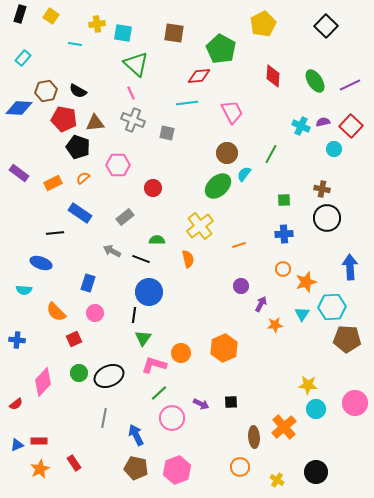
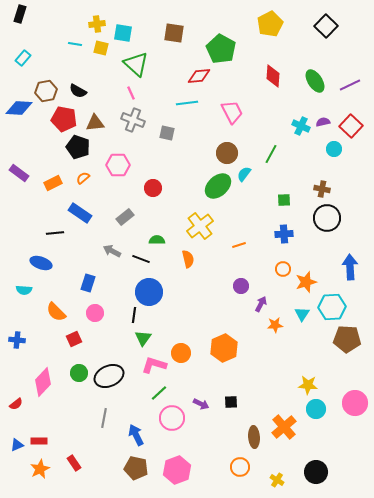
yellow square at (51, 16): moved 50 px right, 32 px down; rotated 21 degrees counterclockwise
yellow pentagon at (263, 24): moved 7 px right
